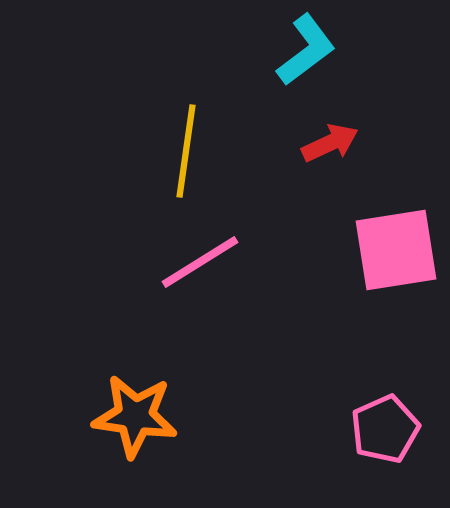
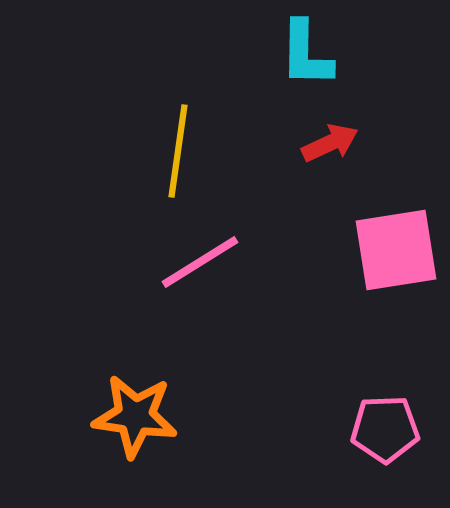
cyan L-shape: moved 4 px down; rotated 128 degrees clockwise
yellow line: moved 8 px left
pink pentagon: rotated 22 degrees clockwise
